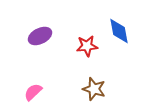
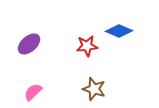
blue diamond: rotated 56 degrees counterclockwise
purple ellipse: moved 11 px left, 8 px down; rotated 15 degrees counterclockwise
